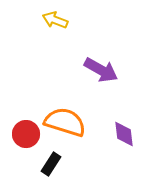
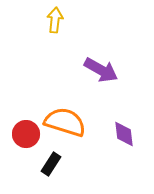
yellow arrow: rotated 75 degrees clockwise
